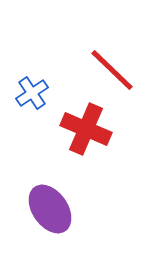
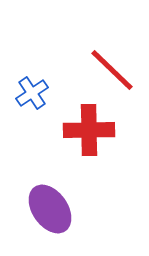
red cross: moved 3 px right, 1 px down; rotated 24 degrees counterclockwise
